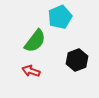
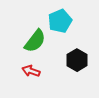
cyan pentagon: moved 4 px down
black hexagon: rotated 10 degrees counterclockwise
